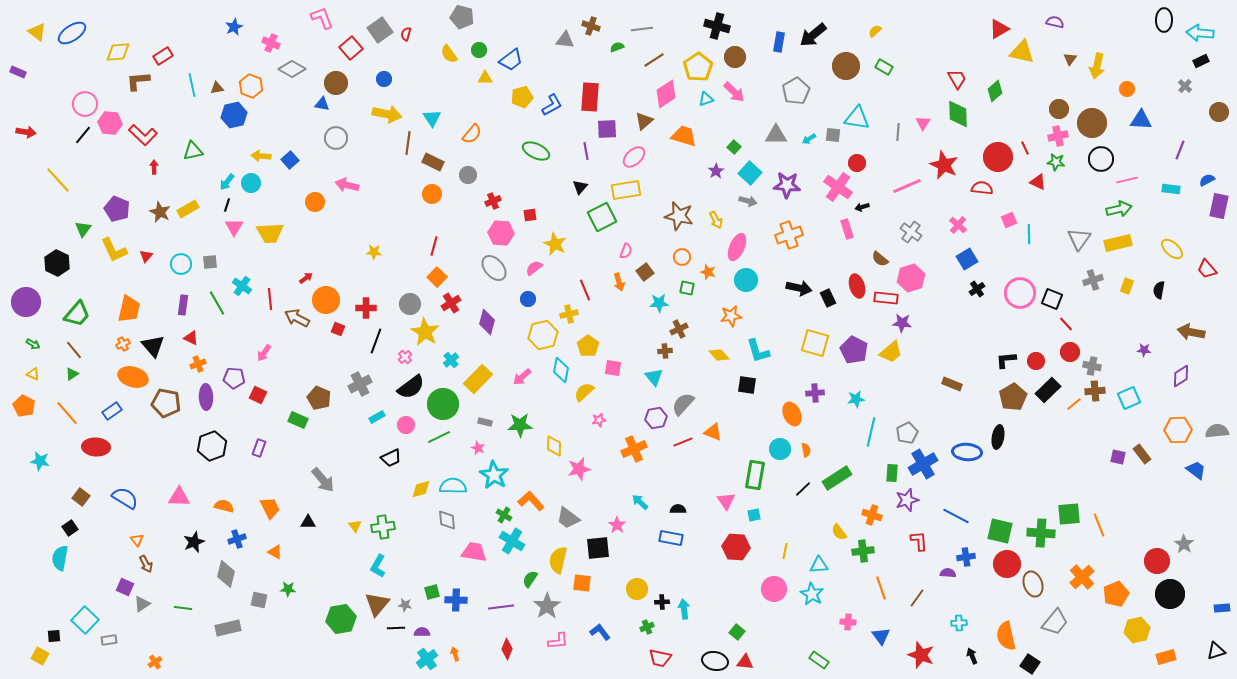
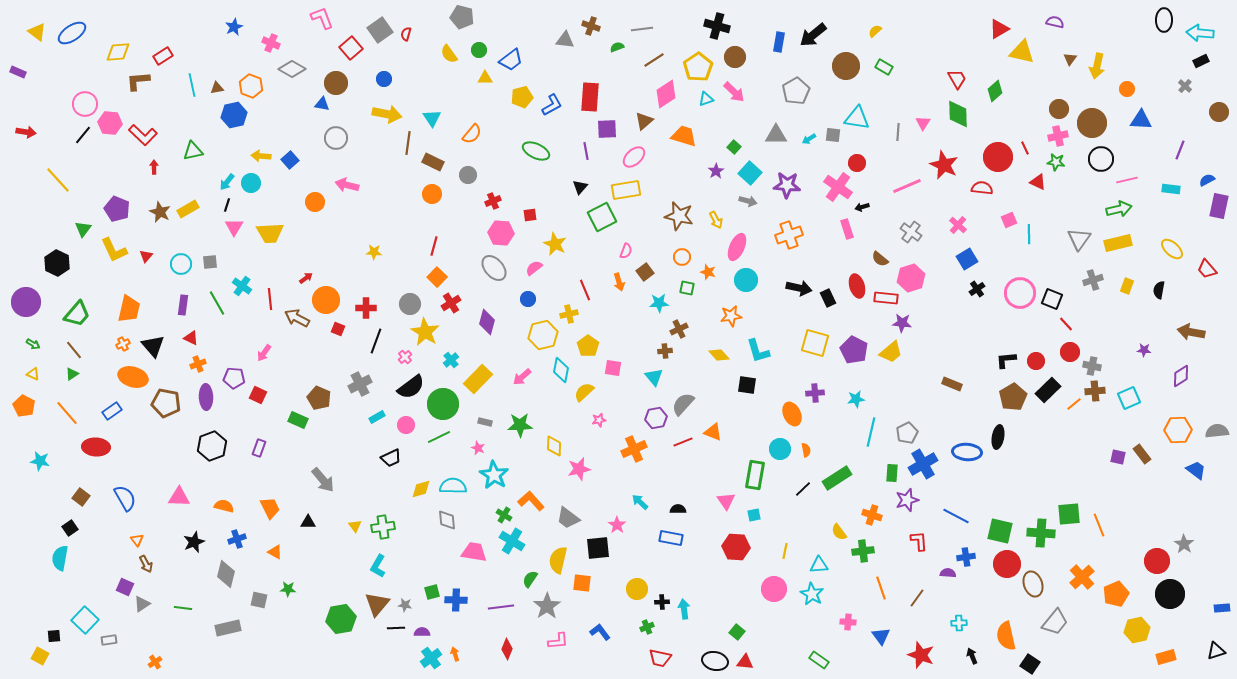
blue semicircle at (125, 498): rotated 28 degrees clockwise
cyan cross at (427, 659): moved 4 px right, 1 px up
